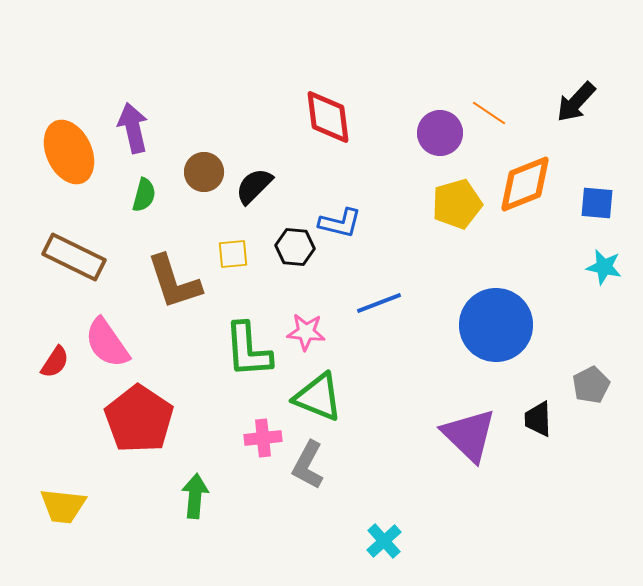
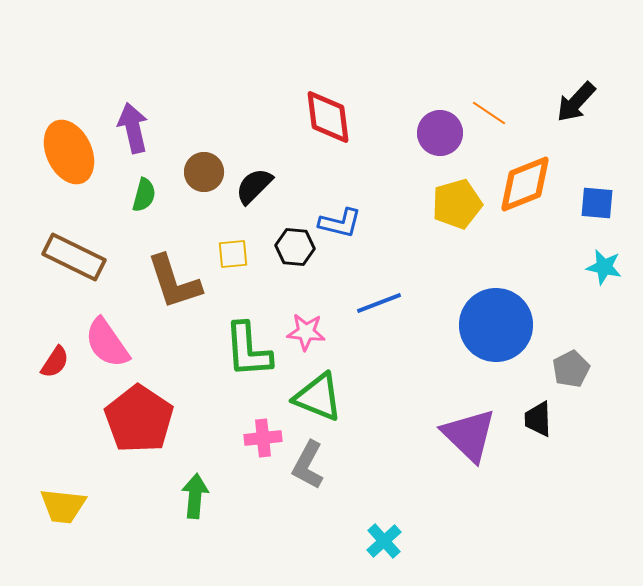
gray pentagon: moved 20 px left, 16 px up
